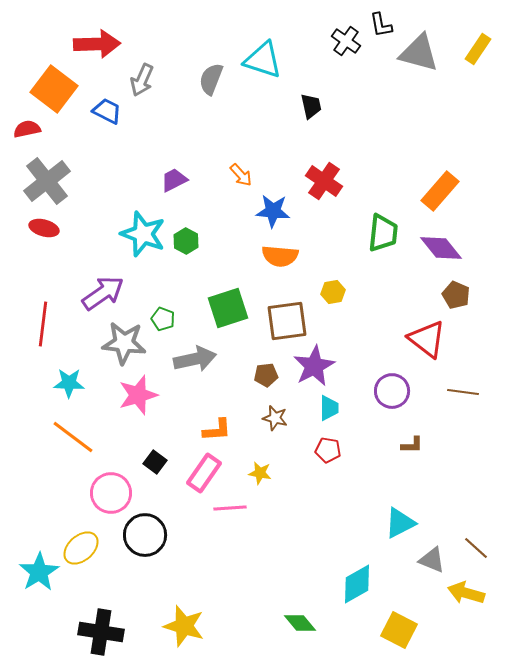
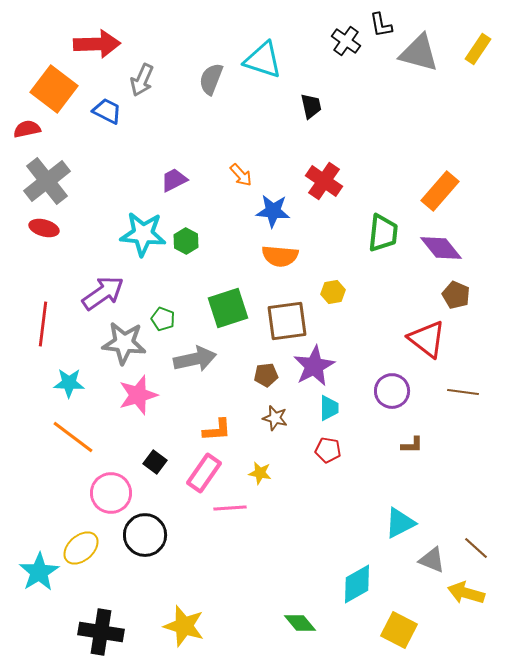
cyan star at (143, 234): rotated 15 degrees counterclockwise
